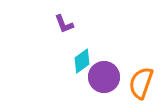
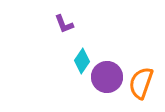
cyan diamond: rotated 20 degrees counterclockwise
purple circle: moved 3 px right
